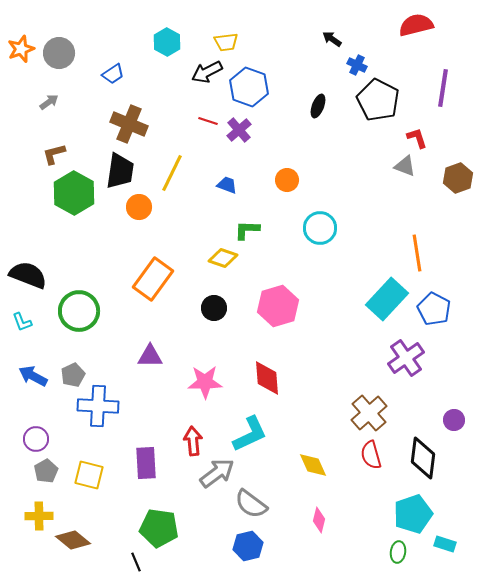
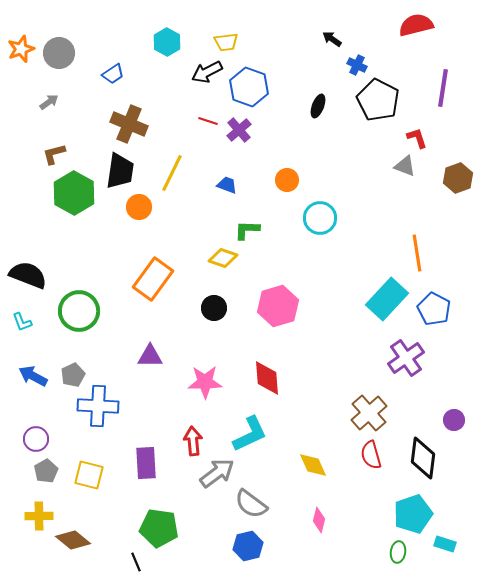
cyan circle at (320, 228): moved 10 px up
